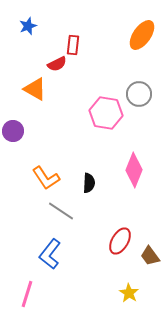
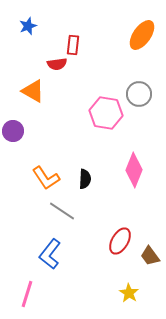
red semicircle: rotated 18 degrees clockwise
orange triangle: moved 2 px left, 2 px down
black semicircle: moved 4 px left, 4 px up
gray line: moved 1 px right
